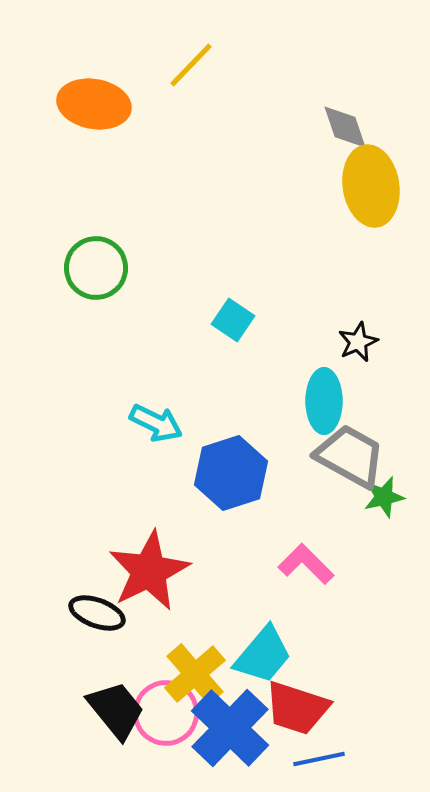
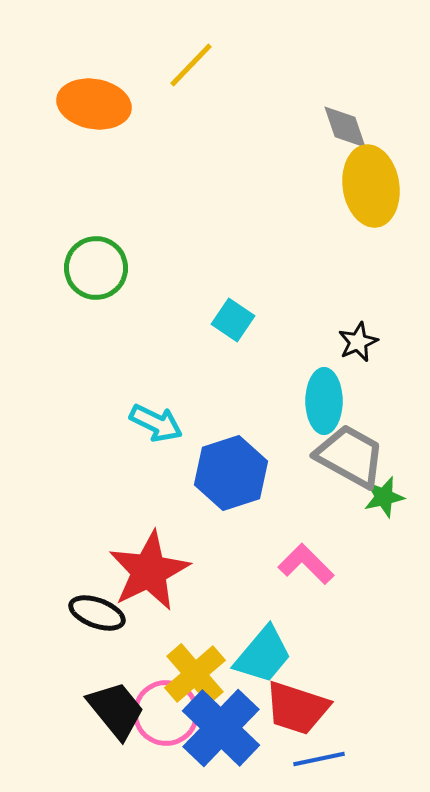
blue cross: moved 9 px left
